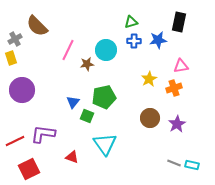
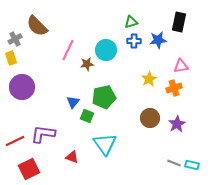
purple circle: moved 3 px up
